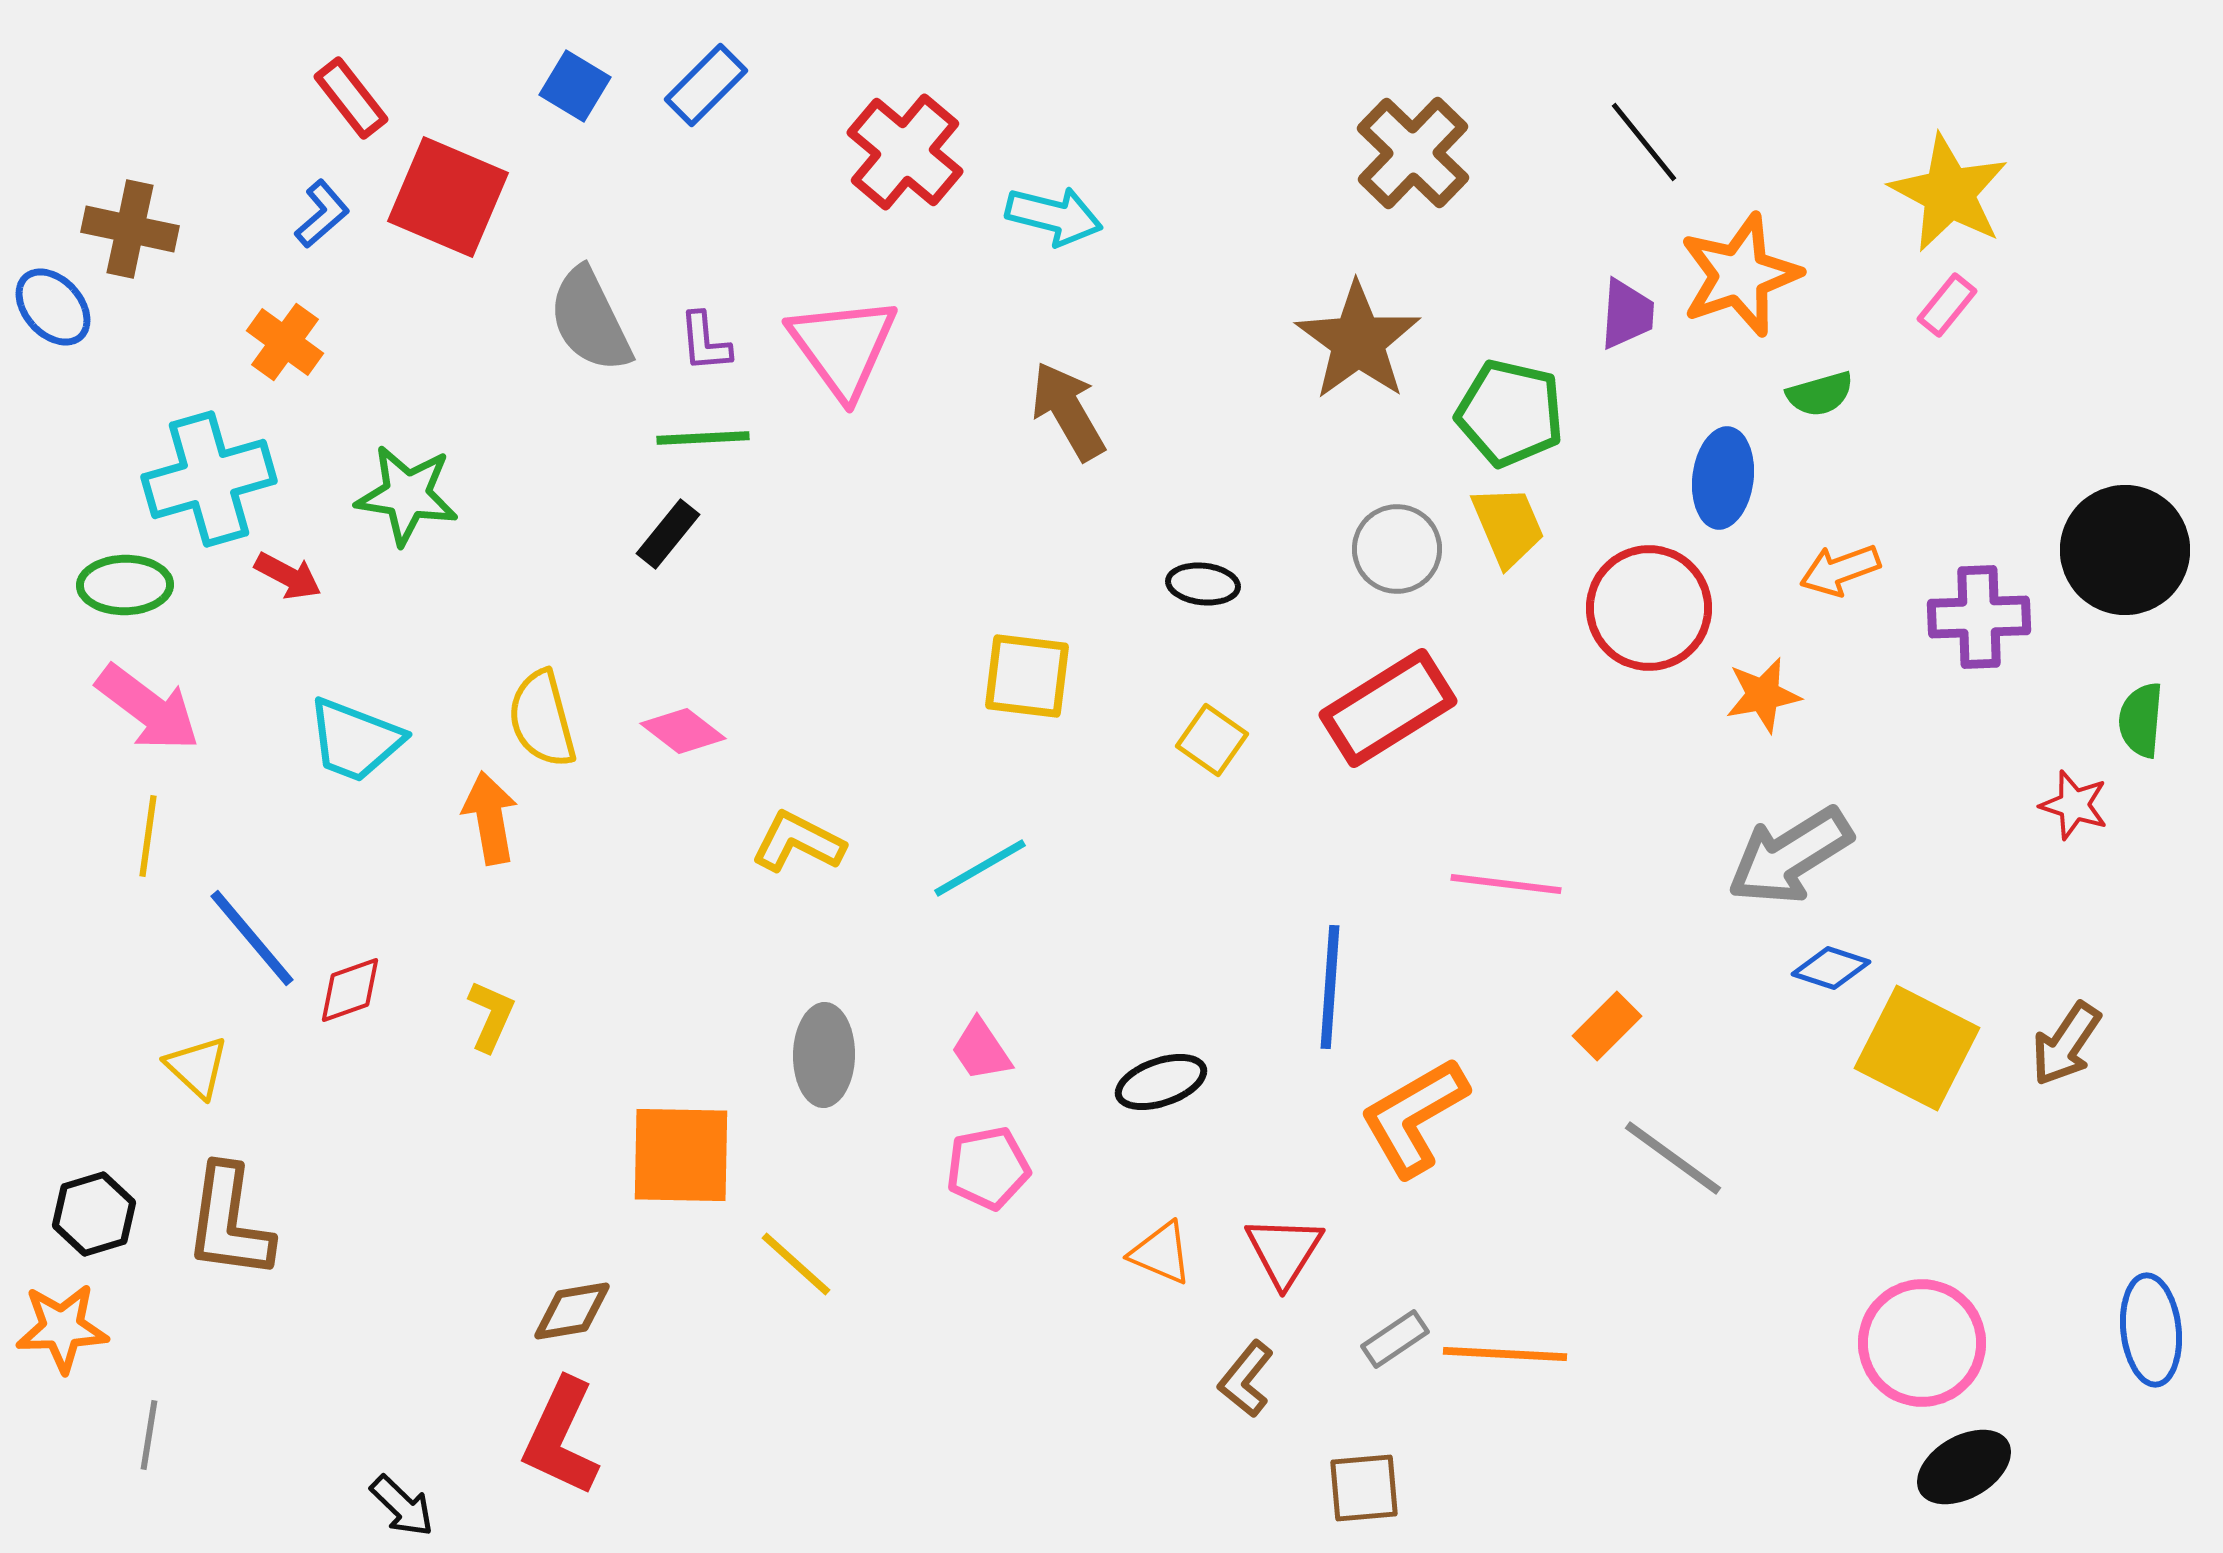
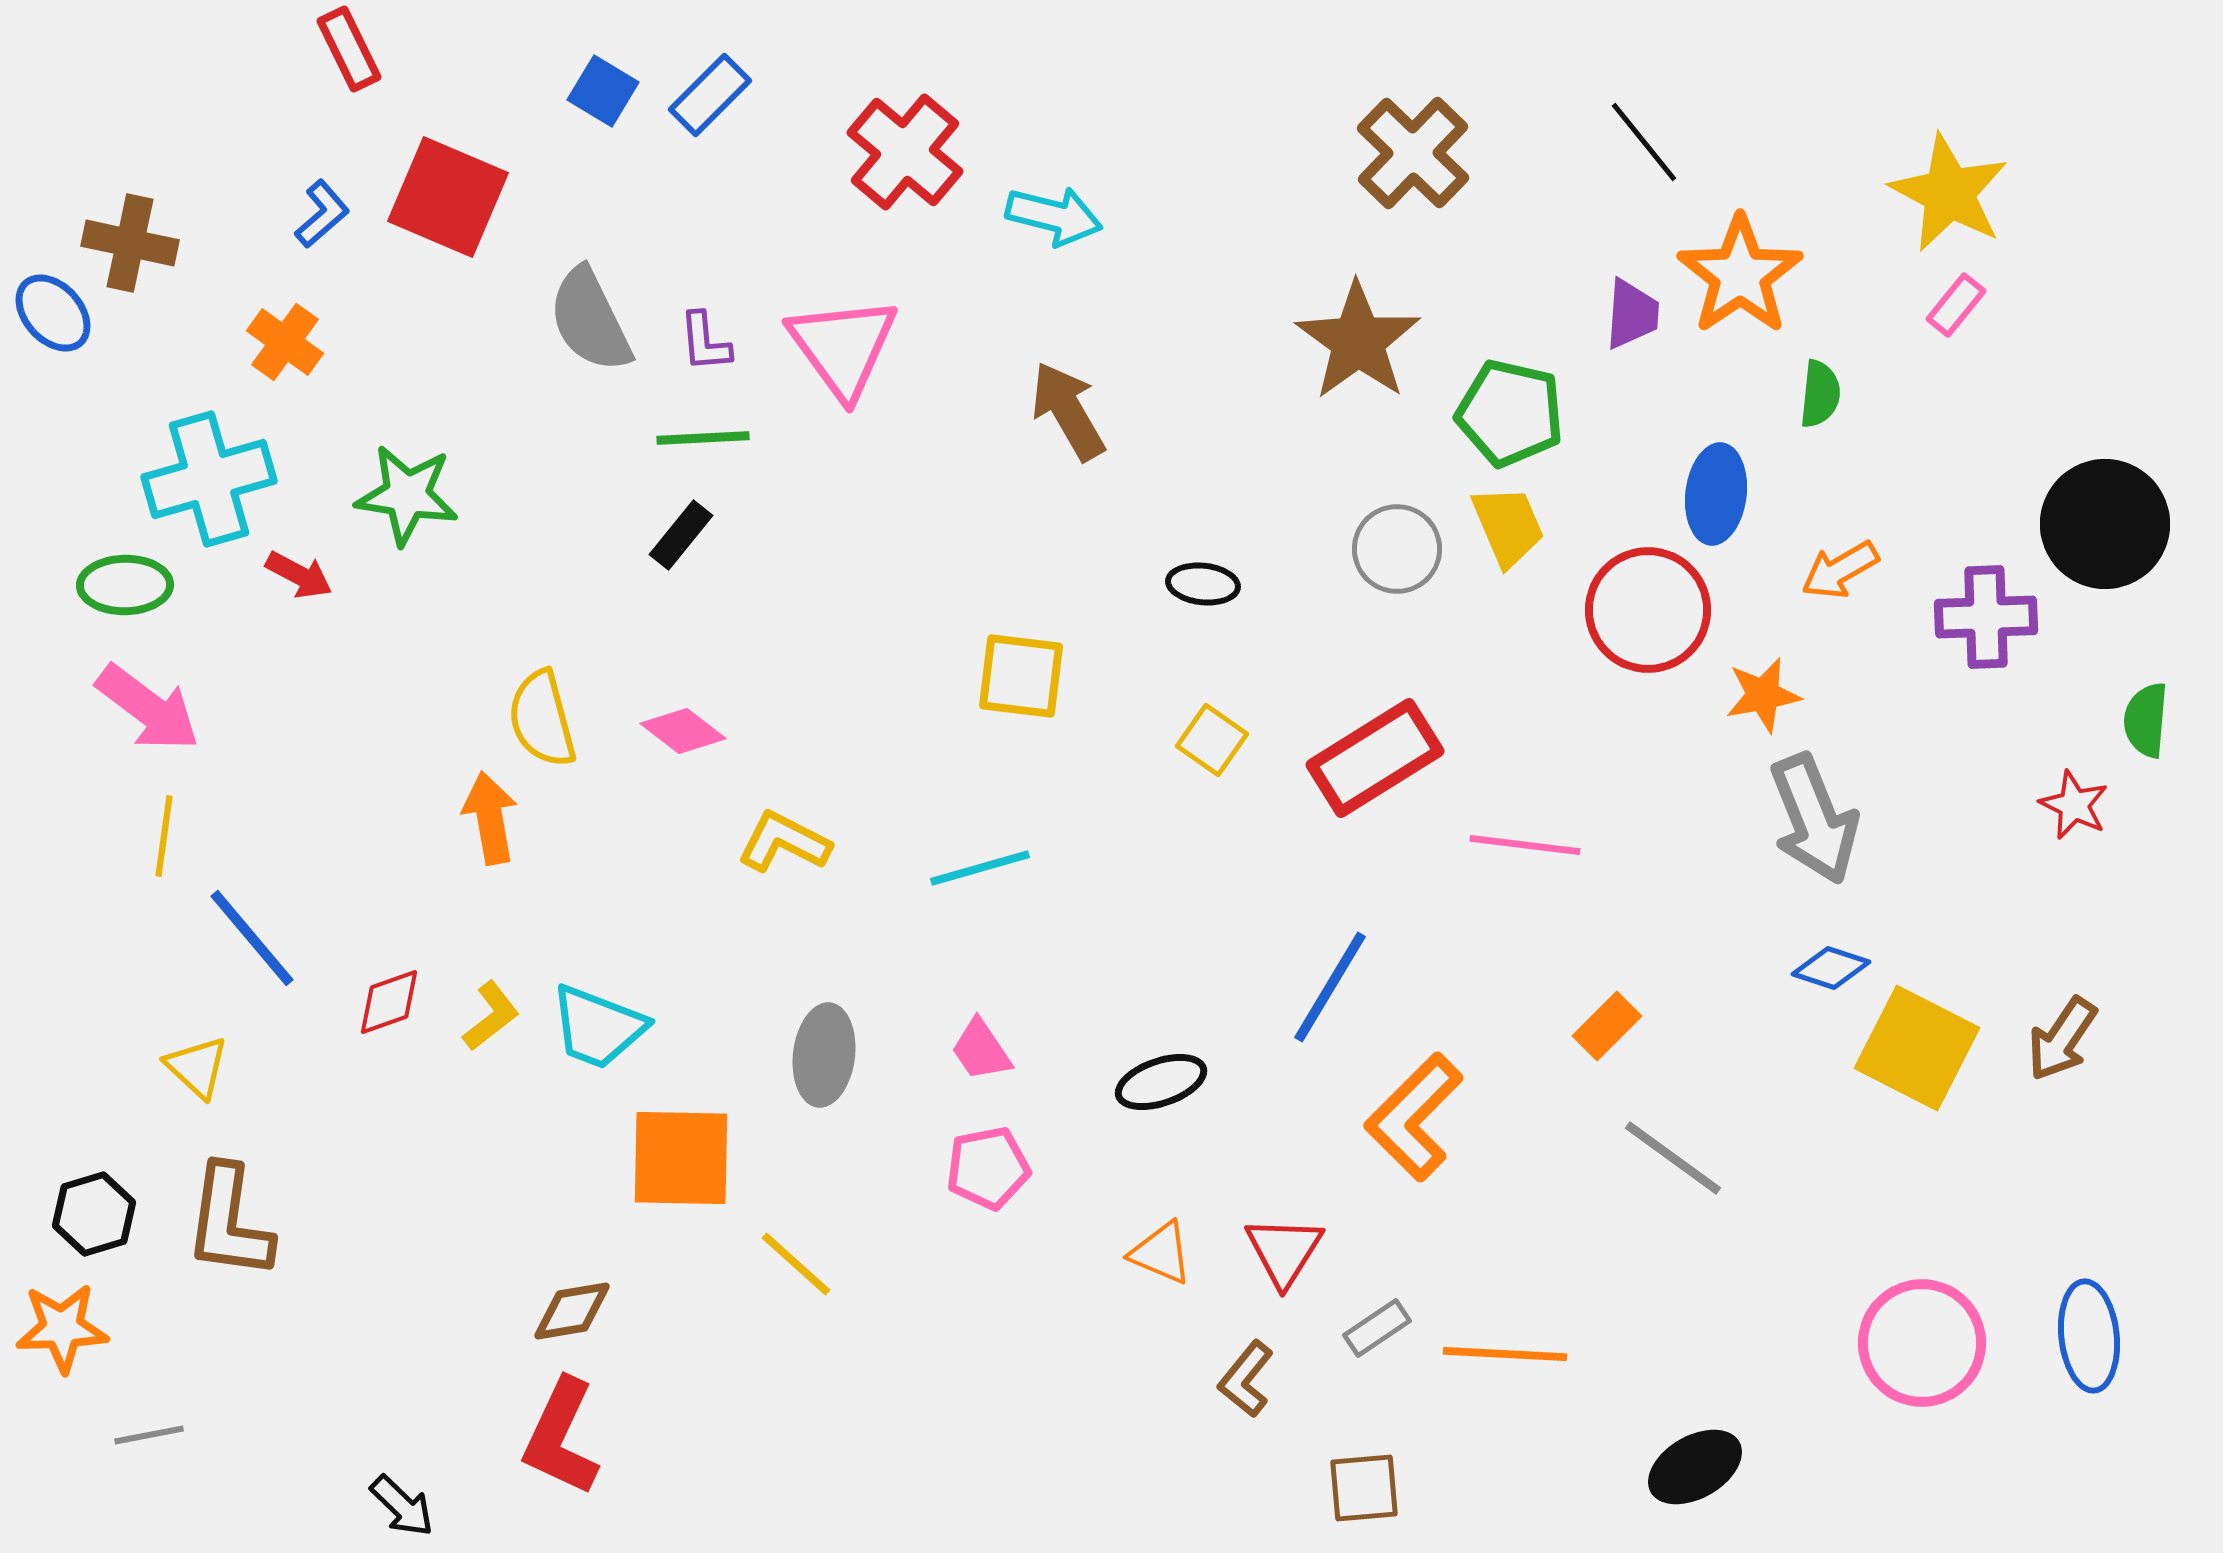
blue rectangle at (706, 85): moved 4 px right, 10 px down
blue square at (575, 86): moved 28 px right, 5 px down
red rectangle at (351, 98): moved 2 px left, 49 px up; rotated 12 degrees clockwise
brown cross at (130, 229): moved 14 px down
orange star at (1740, 275): rotated 15 degrees counterclockwise
pink rectangle at (1947, 305): moved 9 px right
blue ellipse at (53, 307): moved 6 px down
purple trapezoid at (1627, 314): moved 5 px right
green semicircle at (1820, 394): rotated 68 degrees counterclockwise
blue ellipse at (1723, 478): moved 7 px left, 16 px down
black rectangle at (668, 534): moved 13 px right, 1 px down
black circle at (2125, 550): moved 20 px left, 26 px up
orange arrow at (1840, 570): rotated 10 degrees counterclockwise
red arrow at (288, 576): moved 11 px right, 1 px up
red circle at (1649, 608): moved 1 px left, 2 px down
purple cross at (1979, 617): moved 7 px right
yellow square at (1027, 676): moved 6 px left
red rectangle at (1388, 708): moved 13 px left, 50 px down
green semicircle at (2141, 720): moved 5 px right
cyan trapezoid at (355, 740): moved 243 px right, 287 px down
red star at (2074, 805): rotated 8 degrees clockwise
yellow line at (148, 836): moved 16 px right
yellow L-shape at (798, 842): moved 14 px left
gray arrow at (1790, 856): moved 24 px right, 37 px up; rotated 80 degrees counterclockwise
cyan line at (980, 868): rotated 14 degrees clockwise
pink line at (1506, 884): moved 19 px right, 39 px up
blue line at (1330, 987): rotated 27 degrees clockwise
red diamond at (350, 990): moved 39 px right, 12 px down
yellow L-shape at (491, 1016): rotated 28 degrees clockwise
brown arrow at (2066, 1044): moved 4 px left, 5 px up
gray ellipse at (824, 1055): rotated 6 degrees clockwise
orange L-shape at (1414, 1117): rotated 15 degrees counterclockwise
orange square at (681, 1155): moved 3 px down
blue ellipse at (2151, 1330): moved 62 px left, 6 px down
gray rectangle at (1395, 1339): moved 18 px left, 11 px up
gray line at (149, 1435): rotated 70 degrees clockwise
black ellipse at (1964, 1467): moved 269 px left
